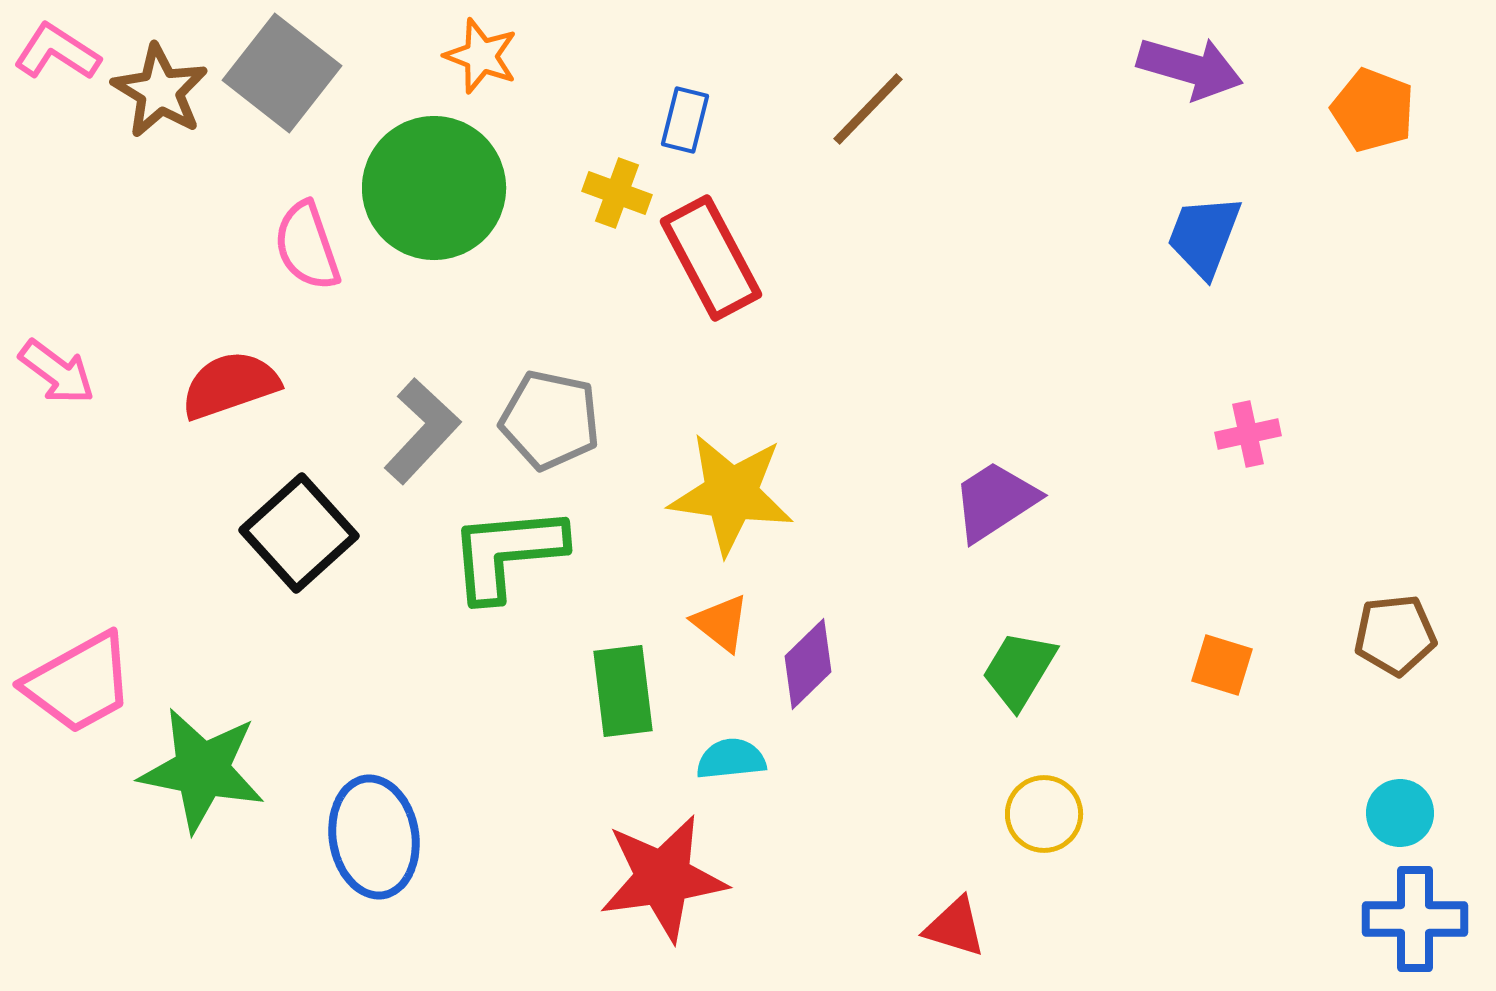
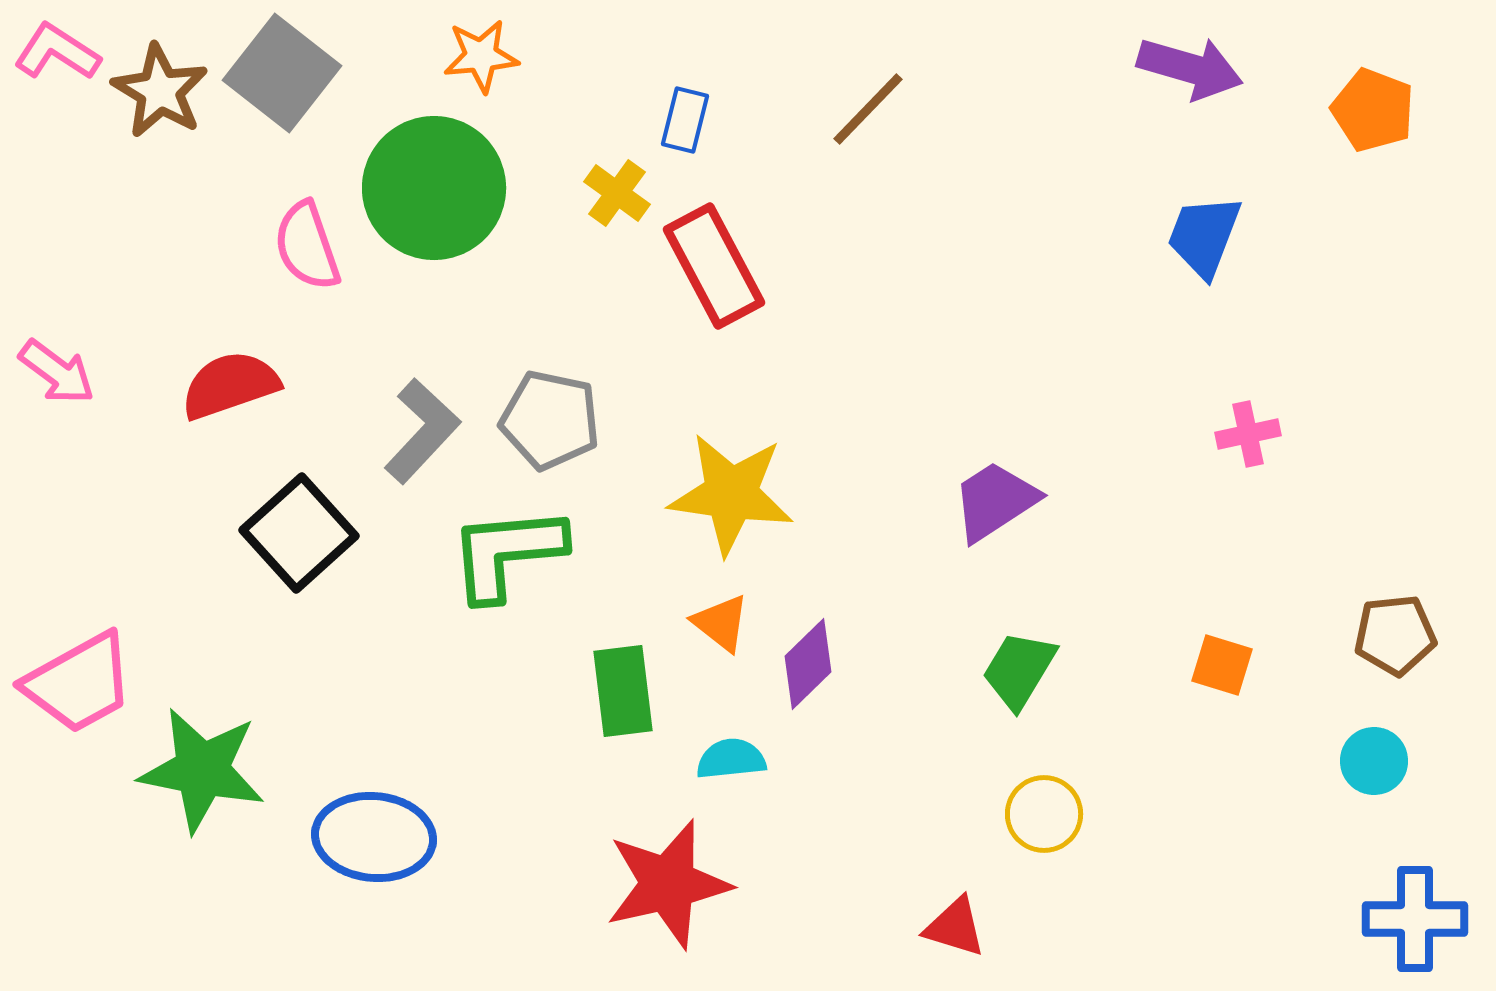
orange star: rotated 26 degrees counterclockwise
yellow cross: rotated 16 degrees clockwise
red rectangle: moved 3 px right, 8 px down
cyan circle: moved 26 px left, 52 px up
blue ellipse: rotated 76 degrees counterclockwise
red star: moved 5 px right, 6 px down; rotated 5 degrees counterclockwise
